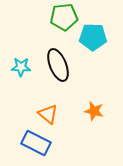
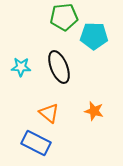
cyan pentagon: moved 1 px right, 1 px up
black ellipse: moved 1 px right, 2 px down
orange triangle: moved 1 px right, 1 px up
